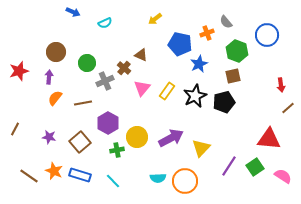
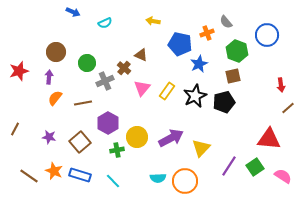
yellow arrow at (155, 19): moved 2 px left, 2 px down; rotated 48 degrees clockwise
